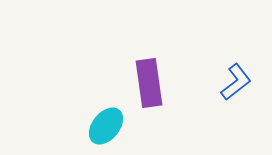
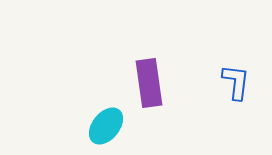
blue L-shape: rotated 45 degrees counterclockwise
